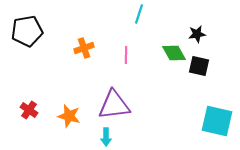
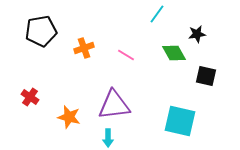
cyan line: moved 18 px right; rotated 18 degrees clockwise
black pentagon: moved 14 px right
pink line: rotated 60 degrees counterclockwise
black square: moved 7 px right, 10 px down
red cross: moved 1 px right, 13 px up
orange star: moved 1 px down
cyan square: moved 37 px left
cyan arrow: moved 2 px right, 1 px down
